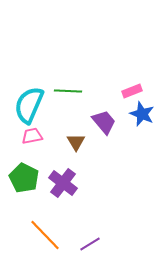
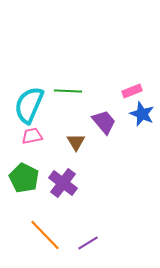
purple line: moved 2 px left, 1 px up
